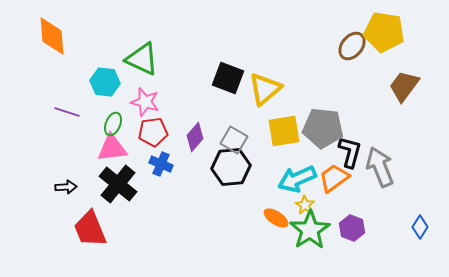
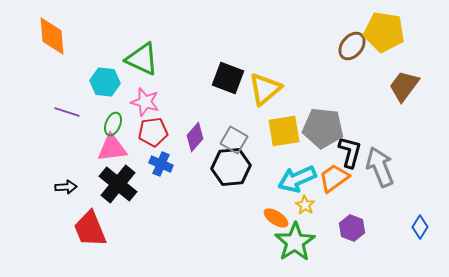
green star: moved 15 px left, 12 px down
